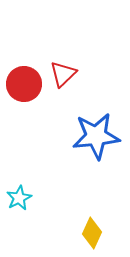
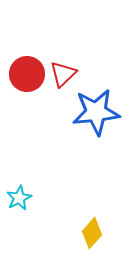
red circle: moved 3 px right, 10 px up
blue star: moved 24 px up
yellow diamond: rotated 16 degrees clockwise
